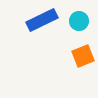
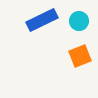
orange square: moved 3 px left
